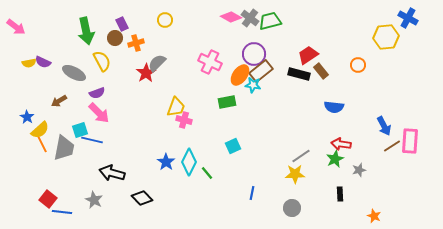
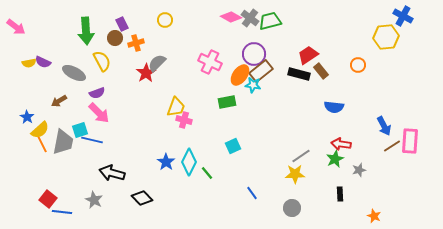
blue cross at (408, 18): moved 5 px left, 2 px up
green arrow at (86, 31): rotated 8 degrees clockwise
gray trapezoid at (64, 148): moved 1 px left, 6 px up
blue line at (252, 193): rotated 48 degrees counterclockwise
